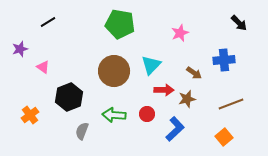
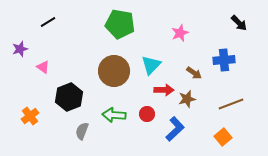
orange cross: moved 1 px down
orange square: moved 1 px left
